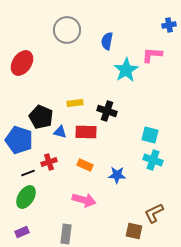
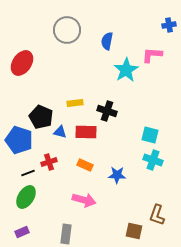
brown L-shape: moved 3 px right, 2 px down; rotated 45 degrees counterclockwise
